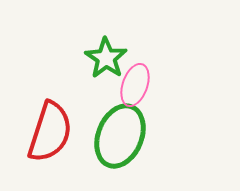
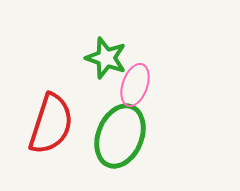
green star: rotated 15 degrees counterclockwise
red semicircle: moved 1 px right, 8 px up
